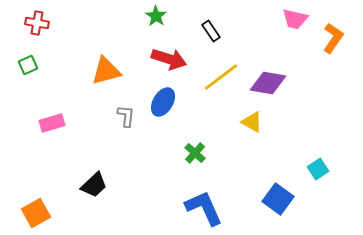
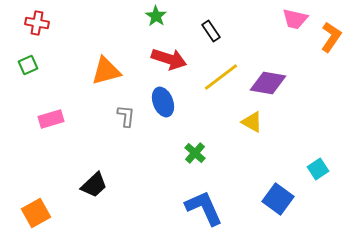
orange L-shape: moved 2 px left, 1 px up
blue ellipse: rotated 52 degrees counterclockwise
pink rectangle: moved 1 px left, 4 px up
